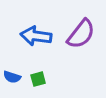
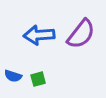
blue arrow: moved 3 px right, 1 px up; rotated 12 degrees counterclockwise
blue semicircle: moved 1 px right, 1 px up
